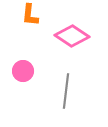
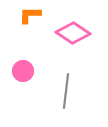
orange L-shape: rotated 85 degrees clockwise
pink diamond: moved 1 px right, 3 px up
